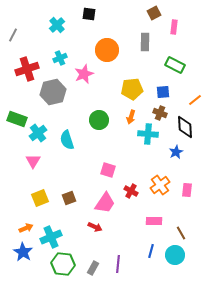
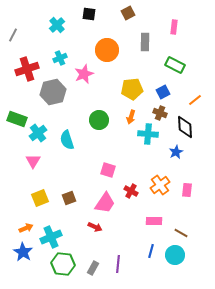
brown square at (154, 13): moved 26 px left
blue square at (163, 92): rotated 24 degrees counterclockwise
brown line at (181, 233): rotated 32 degrees counterclockwise
